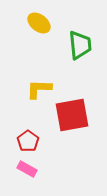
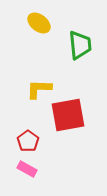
red square: moved 4 px left
